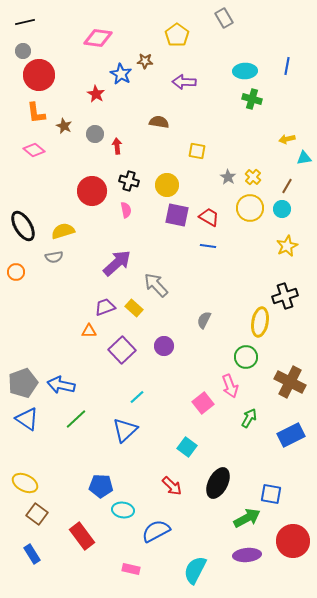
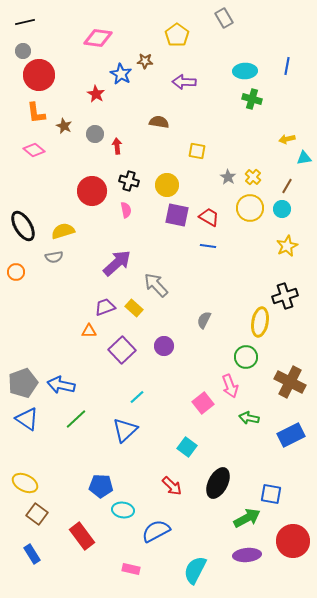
green arrow at (249, 418): rotated 108 degrees counterclockwise
